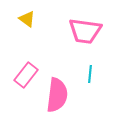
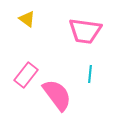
pink semicircle: rotated 44 degrees counterclockwise
